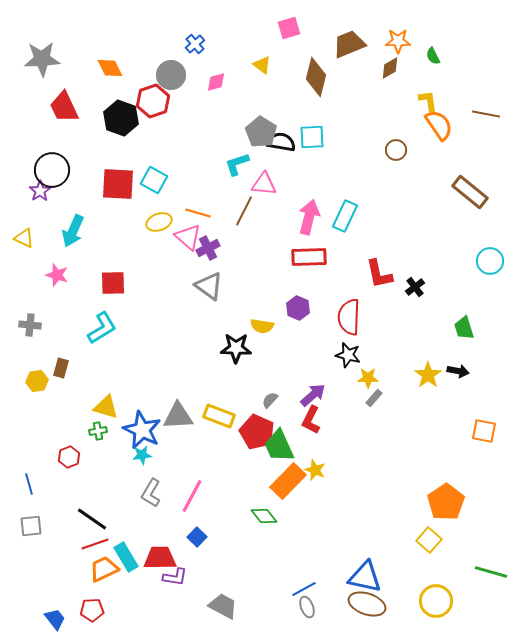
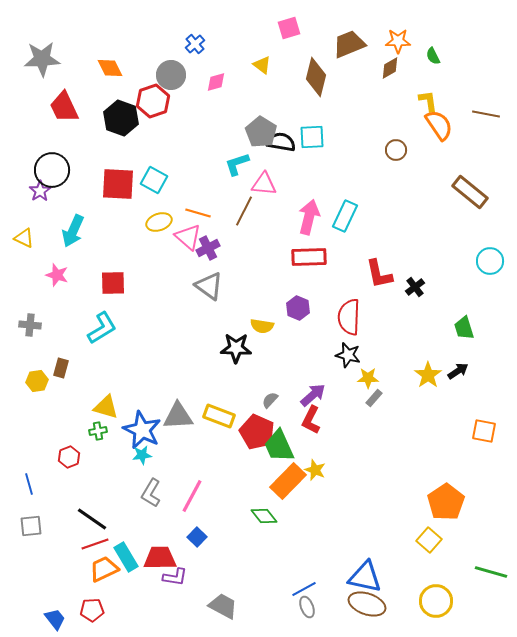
black arrow at (458, 371): rotated 45 degrees counterclockwise
